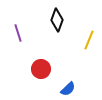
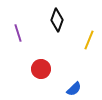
blue semicircle: moved 6 px right
